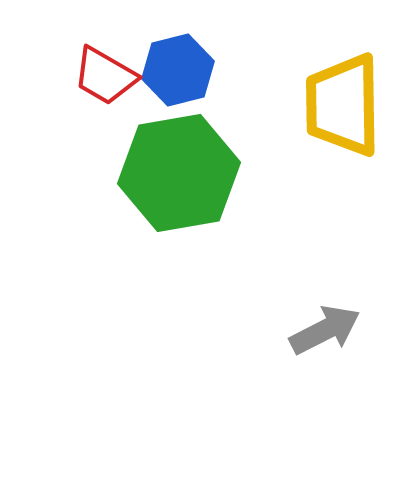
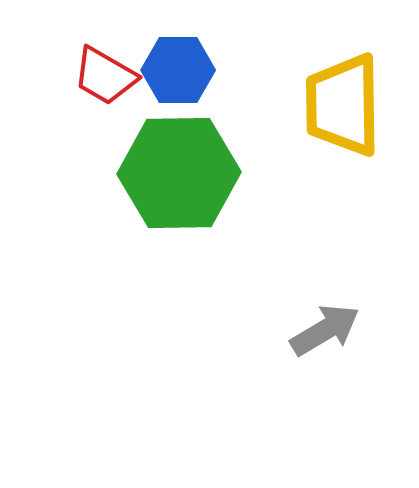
blue hexagon: rotated 14 degrees clockwise
green hexagon: rotated 9 degrees clockwise
gray arrow: rotated 4 degrees counterclockwise
